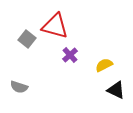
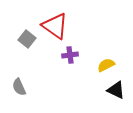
red triangle: rotated 20 degrees clockwise
purple cross: rotated 35 degrees clockwise
yellow semicircle: moved 2 px right
gray semicircle: rotated 48 degrees clockwise
